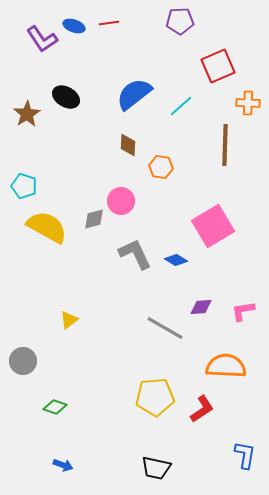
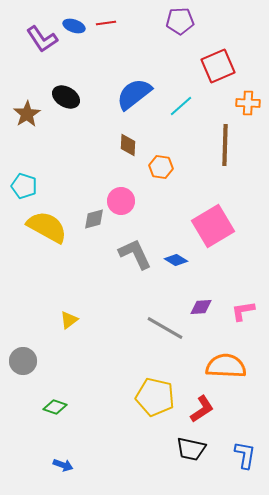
red line: moved 3 px left
yellow pentagon: rotated 18 degrees clockwise
black trapezoid: moved 35 px right, 19 px up
